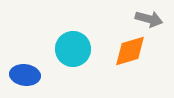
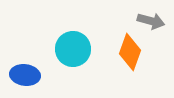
gray arrow: moved 2 px right, 2 px down
orange diamond: moved 1 px down; rotated 54 degrees counterclockwise
